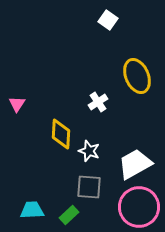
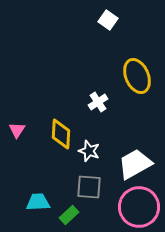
pink triangle: moved 26 px down
cyan trapezoid: moved 6 px right, 8 px up
